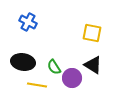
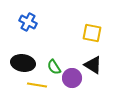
black ellipse: moved 1 px down
